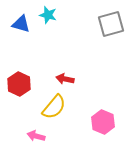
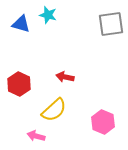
gray square: rotated 8 degrees clockwise
red arrow: moved 2 px up
yellow semicircle: moved 3 px down; rotated 8 degrees clockwise
